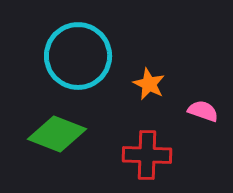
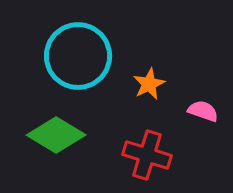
orange star: rotated 20 degrees clockwise
green diamond: moved 1 px left, 1 px down; rotated 10 degrees clockwise
red cross: rotated 15 degrees clockwise
